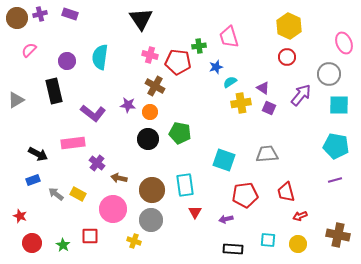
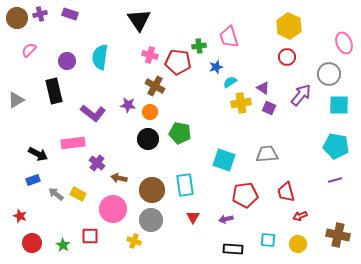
black triangle at (141, 19): moved 2 px left, 1 px down
red triangle at (195, 212): moved 2 px left, 5 px down
